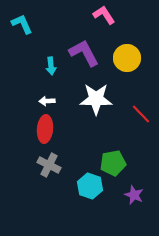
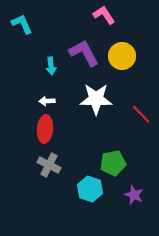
yellow circle: moved 5 px left, 2 px up
cyan hexagon: moved 3 px down
